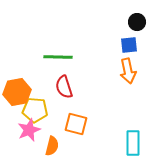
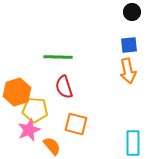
black circle: moved 5 px left, 10 px up
orange hexagon: rotated 8 degrees counterclockwise
orange semicircle: rotated 54 degrees counterclockwise
